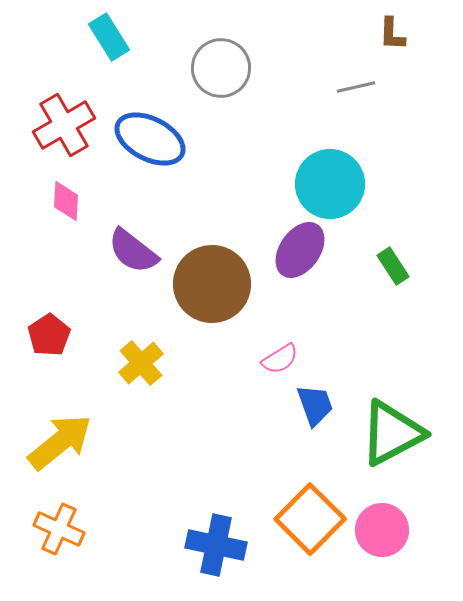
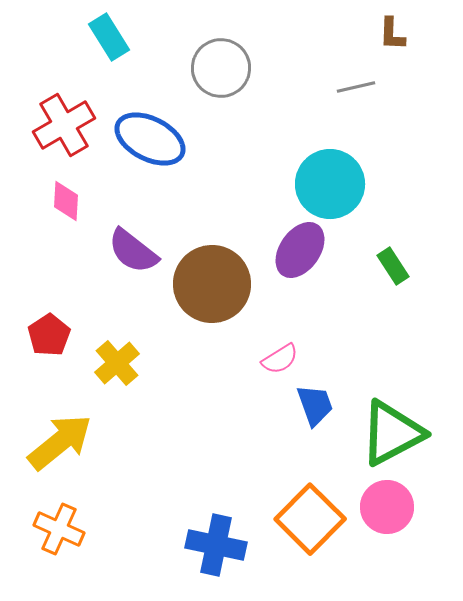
yellow cross: moved 24 px left
pink circle: moved 5 px right, 23 px up
